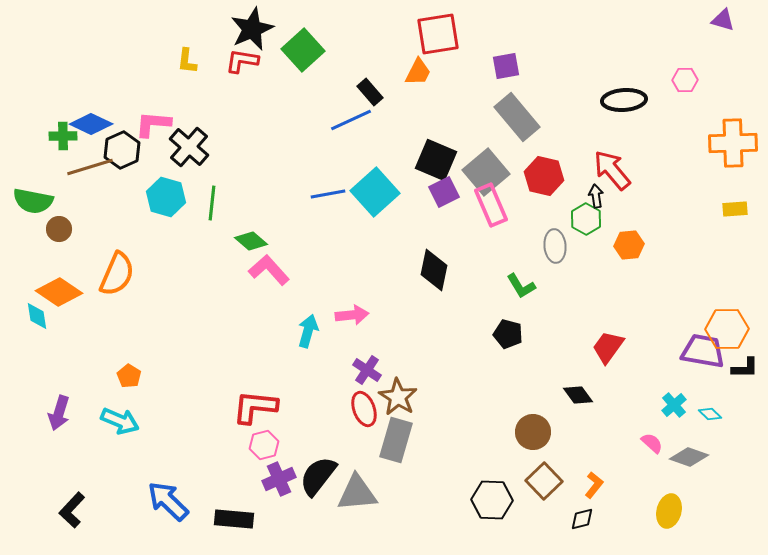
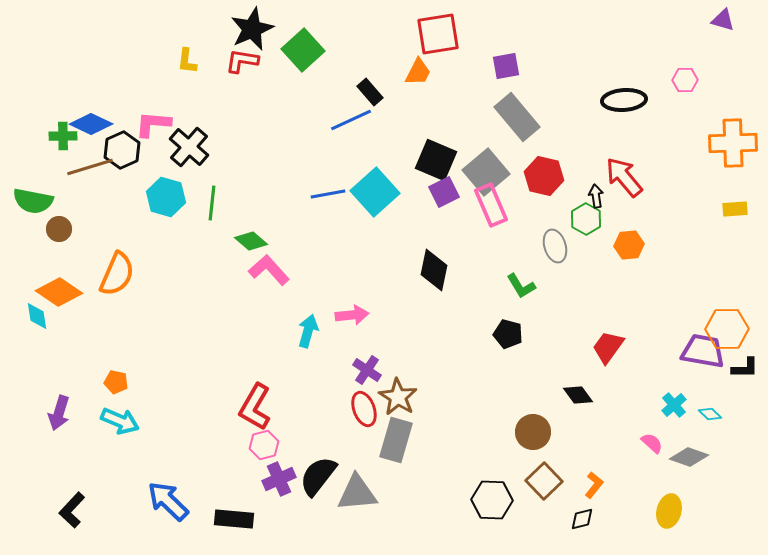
red arrow at (612, 170): moved 12 px right, 7 px down
gray ellipse at (555, 246): rotated 12 degrees counterclockwise
orange pentagon at (129, 376): moved 13 px left, 6 px down; rotated 20 degrees counterclockwise
red L-shape at (255, 407): rotated 66 degrees counterclockwise
